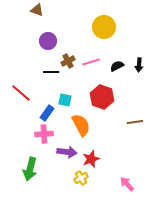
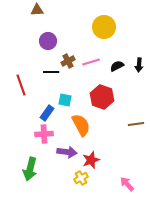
brown triangle: rotated 24 degrees counterclockwise
red line: moved 8 px up; rotated 30 degrees clockwise
brown line: moved 1 px right, 2 px down
red star: moved 1 px down
